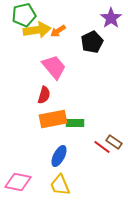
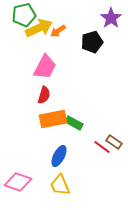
yellow arrow: moved 2 px right, 2 px up; rotated 16 degrees counterclockwise
black pentagon: rotated 10 degrees clockwise
pink trapezoid: moved 9 px left; rotated 68 degrees clockwise
green rectangle: moved 1 px left; rotated 30 degrees clockwise
pink diamond: rotated 8 degrees clockwise
